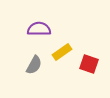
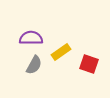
purple semicircle: moved 8 px left, 9 px down
yellow rectangle: moved 1 px left
